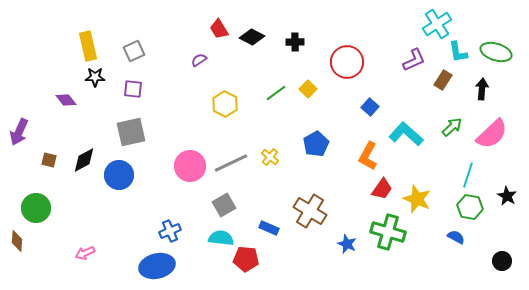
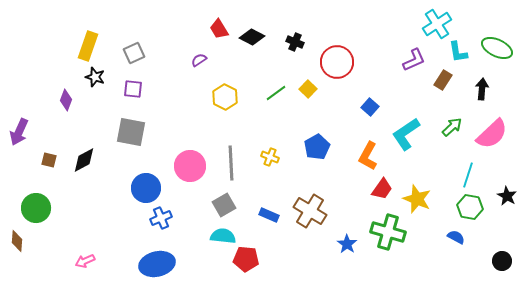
black cross at (295, 42): rotated 24 degrees clockwise
yellow rectangle at (88, 46): rotated 32 degrees clockwise
gray square at (134, 51): moved 2 px down
green ellipse at (496, 52): moved 1 px right, 4 px up; rotated 8 degrees clockwise
red circle at (347, 62): moved 10 px left
black star at (95, 77): rotated 18 degrees clockwise
purple diamond at (66, 100): rotated 60 degrees clockwise
yellow hexagon at (225, 104): moved 7 px up
gray square at (131, 132): rotated 24 degrees clockwise
cyan L-shape at (406, 134): rotated 76 degrees counterclockwise
blue pentagon at (316, 144): moved 1 px right, 3 px down
yellow cross at (270, 157): rotated 18 degrees counterclockwise
gray line at (231, 163): rotated 68 degrees counterclockwise
blue circle at (119, 175): moved 27 px right, 13 px down
blue rectangle at (269, 228): moved 13 px up
blue cross at (170, 231): moved 9 px left, 13 px up
cyan semicircle at (221, 238): moved 2 px right, 2 px up
blue star at (347, 244): rotated 12 degrees clockwise
pink arrow at (85, 253): moved 8 px down
blue ellipse at (157, 266): moved 2 px up
